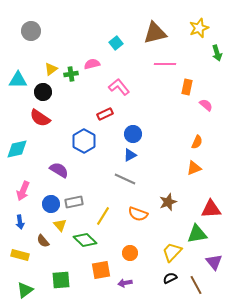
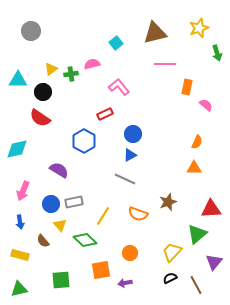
orange triangle at (194, 168): rotated 21 degrees clockwise
green triangle at (197, 234): rotated 30 degrees counterclockwise
purple triangle at (214, 262): rotated 18 degrees clockwise
green triangle at (25, 290): moved 6 px left, 1 px up; rotated 24 degrees clockwise
